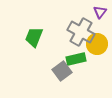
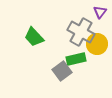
green trapezoid: rotated 65 degrees counterclockwise
